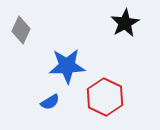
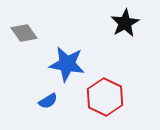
gray diamond: moved 3 px right, 3 px down; rotated 60 degrees counterclockwise
blue star: moved 2 px up; rotated 12 degrees clockwise
blue semicircle: moved 2 px left, 1 px up
